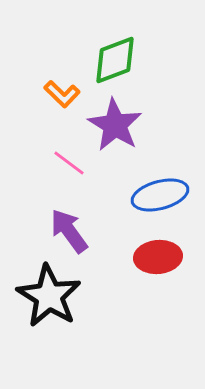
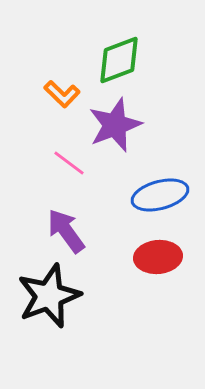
green diamond: moved 4 px right
purple star: rotated 20 degrees clockwise
purple arrow: moved 3 px left
black star: rotated 20 degrees clockwise
